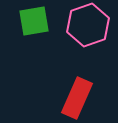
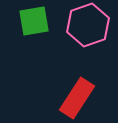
red rectangle: rotated 9 degrees clockwise
